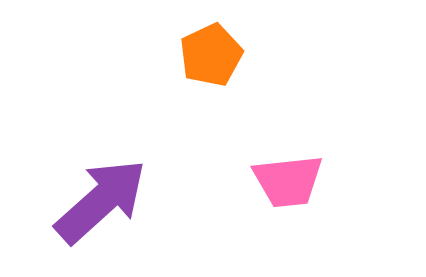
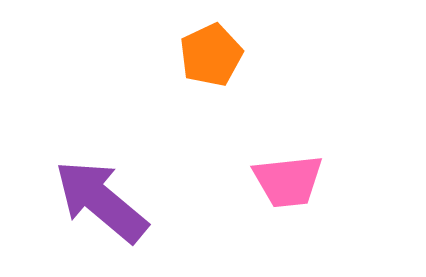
purple arrow: rotated 98 degrees counterclockwise
